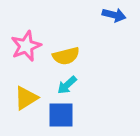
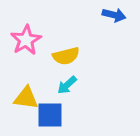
pink star: moved 6 px up; rotated 8 degrees counterclockwise
yellow triangle: rotated 40 degrees clockwise
blue square: moved 11 px left
